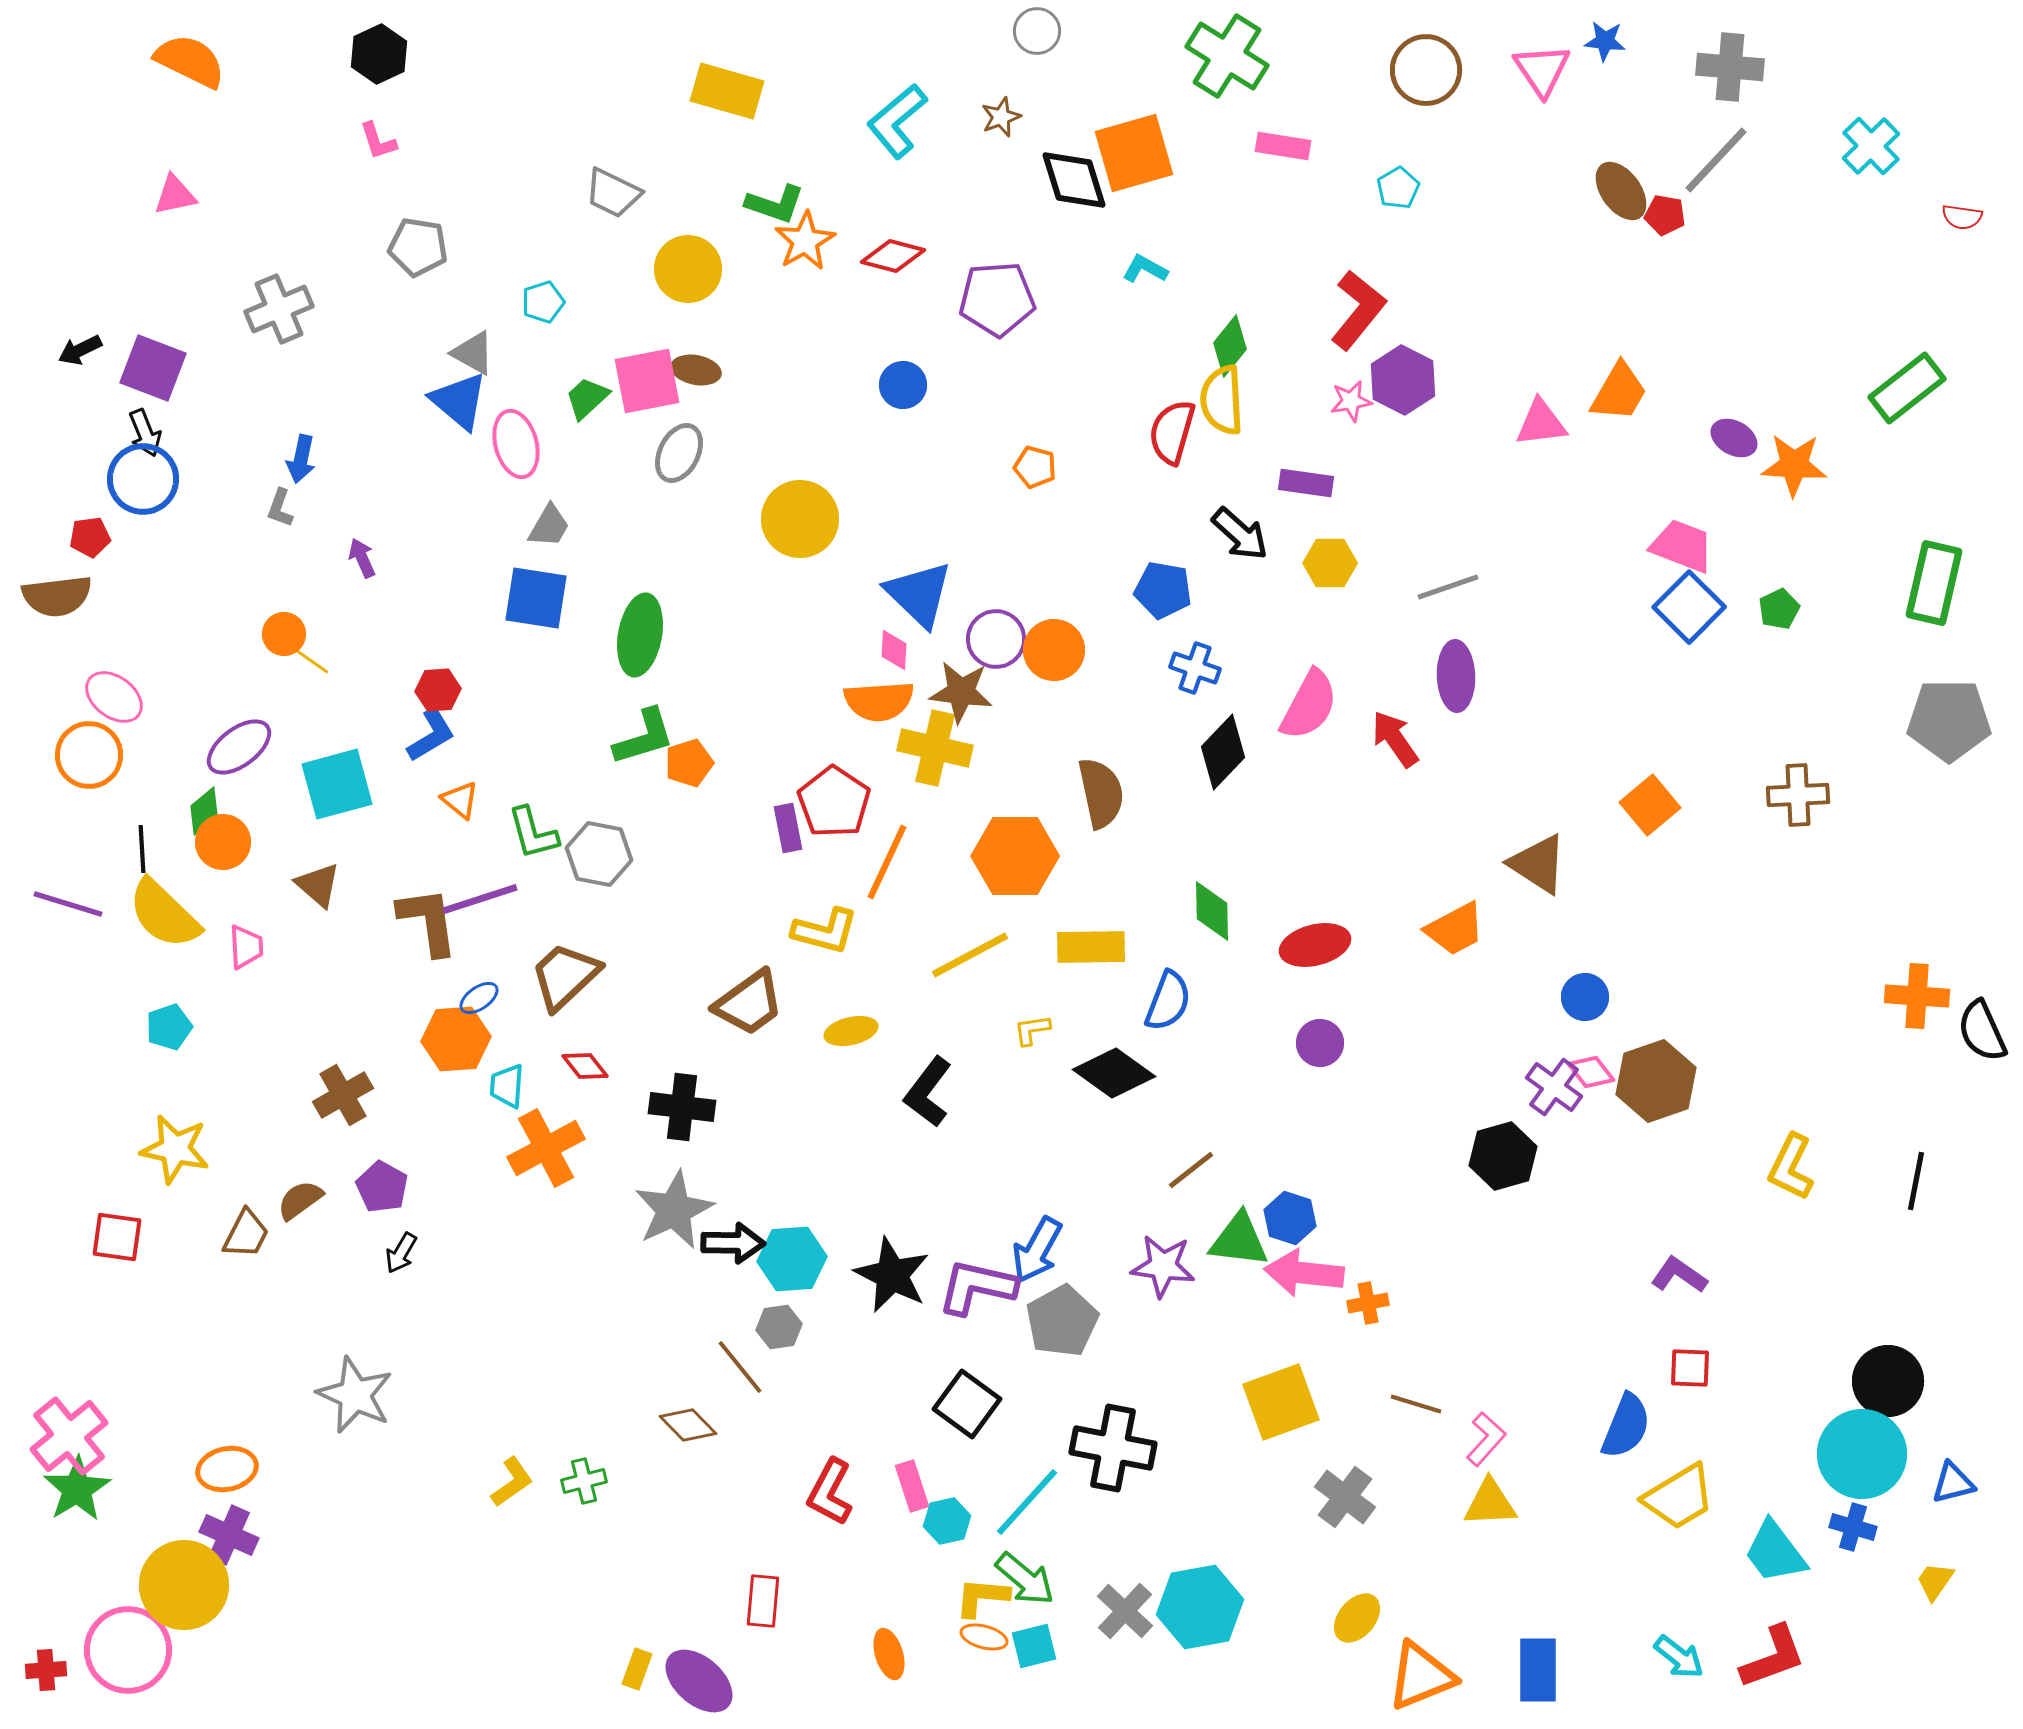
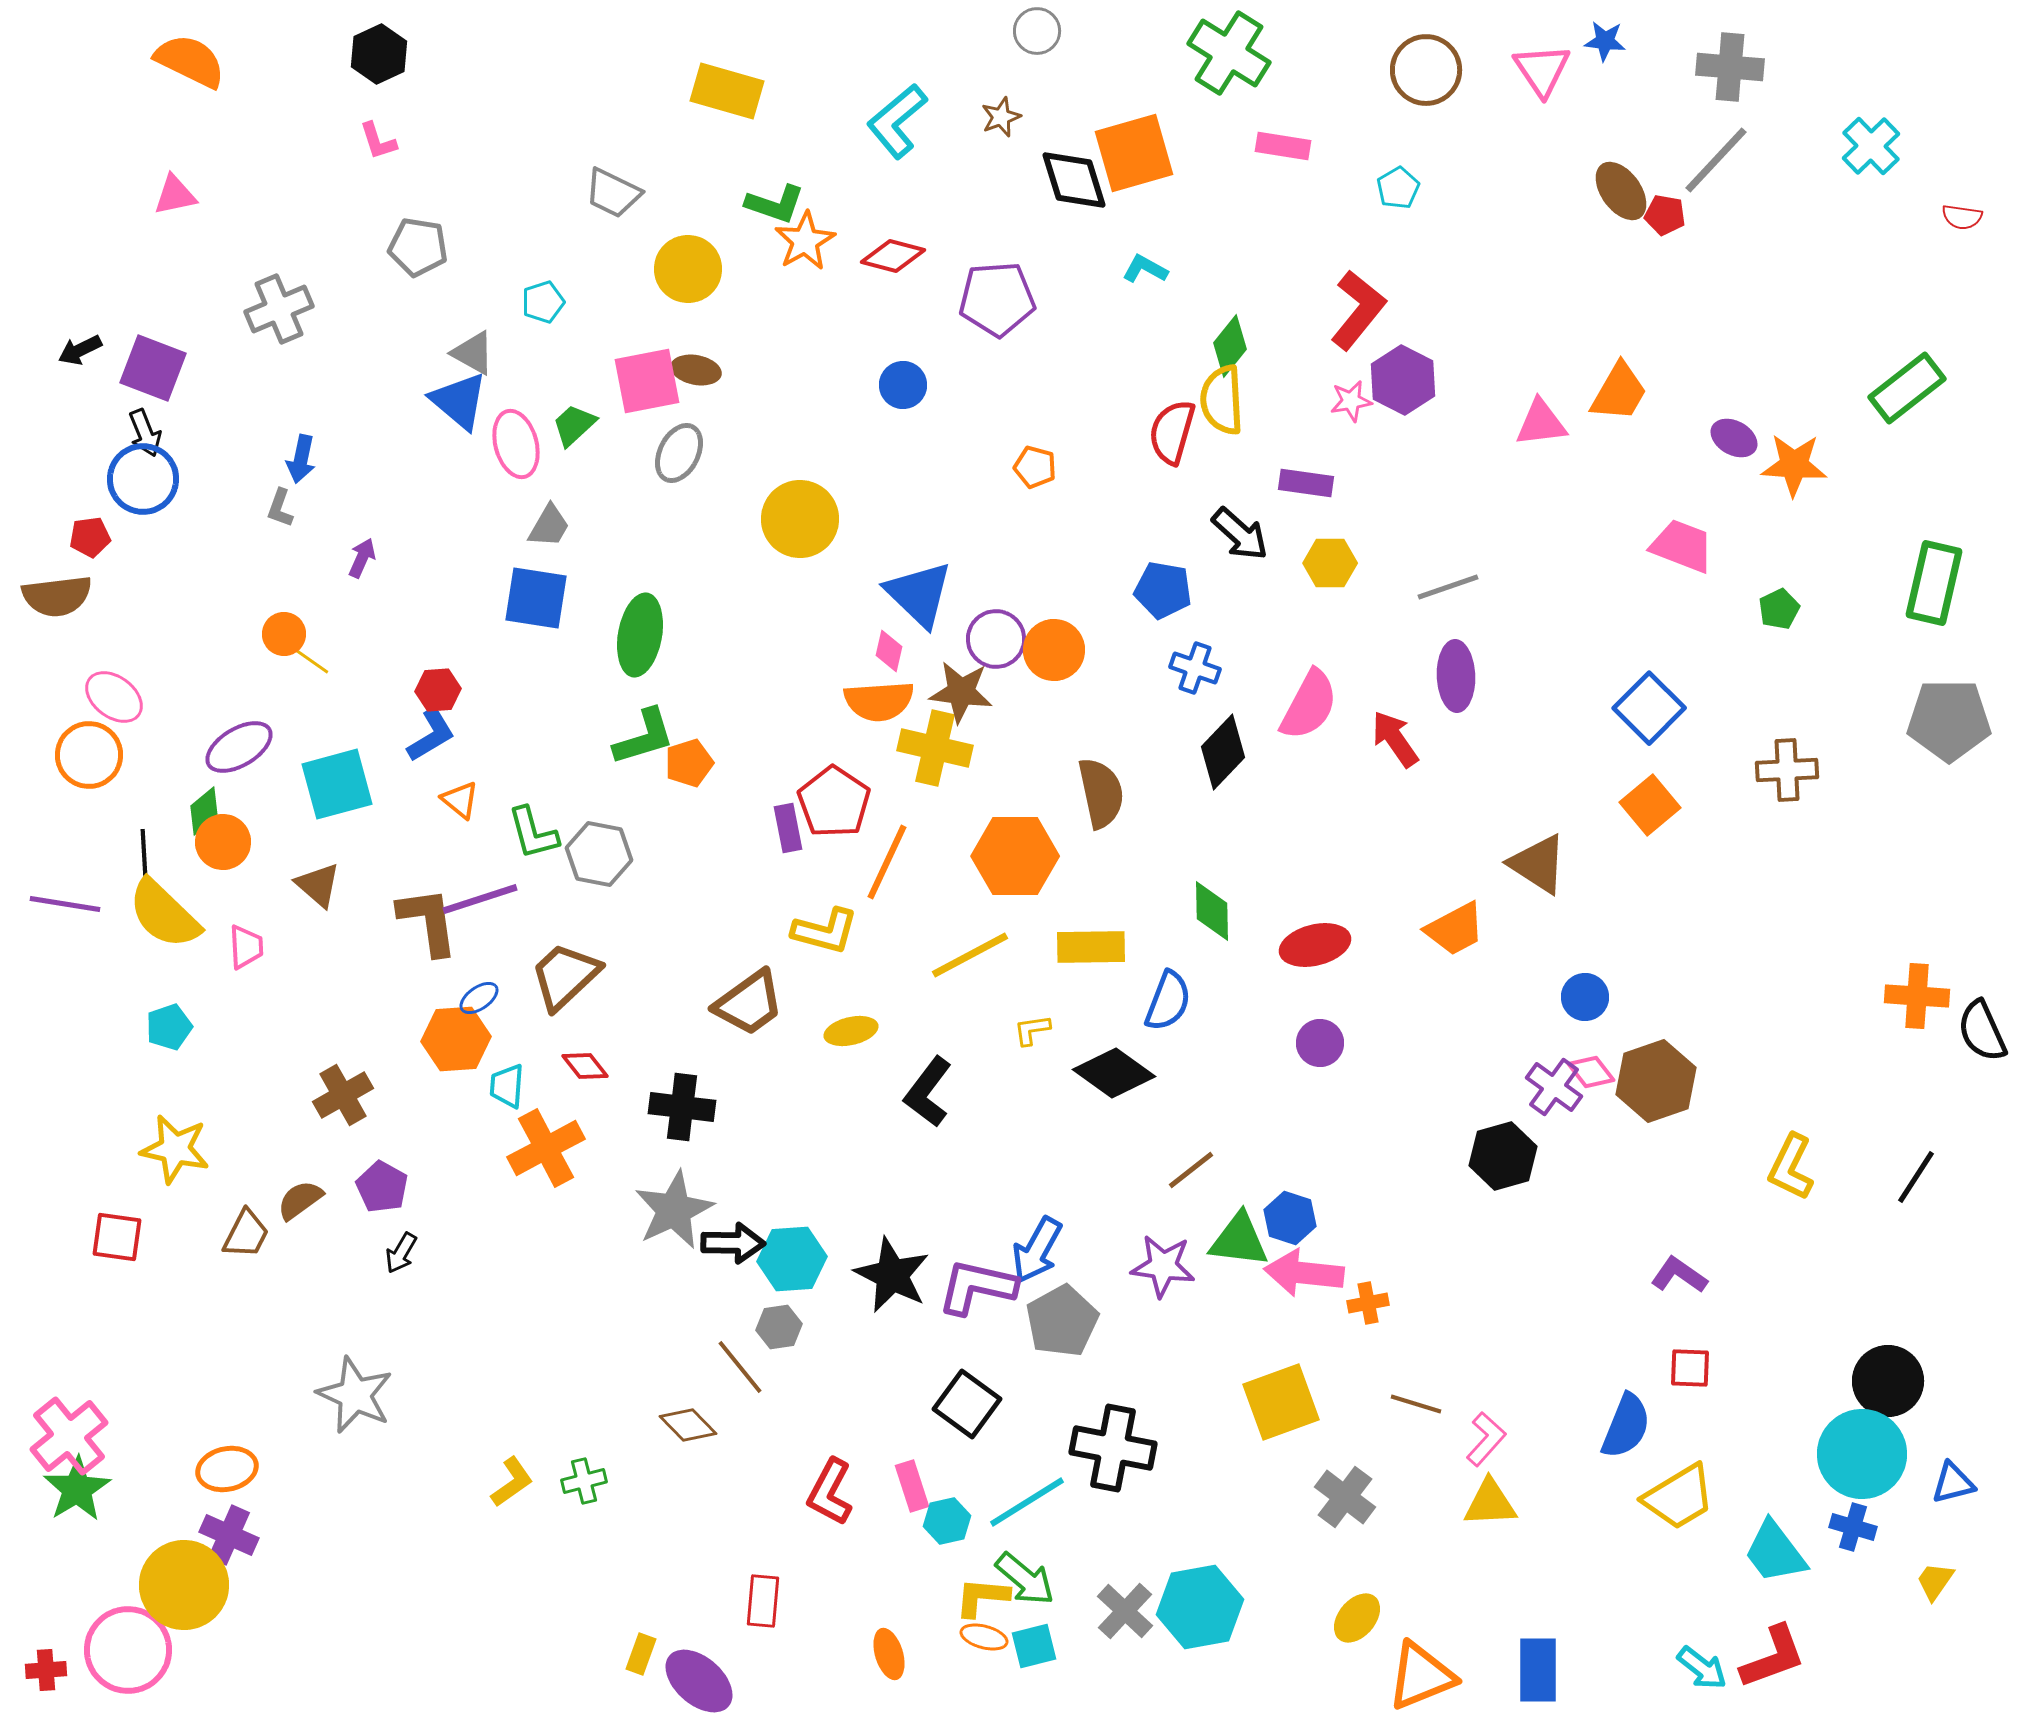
green cross at (1227, 56): moved 2 px right, 3 px up
green trapezoid at (587, 398): moved 13 px left, 27 px down
purple arrow at (362, 558): rotated 48 degrees clockwise
blue square at (1689, 607): moved 40 px left, 101 px down
pink diamond at (894, 650): moved 5 px left, 1 px down; rotated 9 degrees clockwise
purple ellipse at (239, 747): rotated 6 degrees clockwise
brown cross at (1798, 795): moved 11 px left, 25 px up
black line at (142, 849): moved 2 px right, 4 px down
purple line at (68, 904): moved 3 px left; rotated 8 degrees counterclockwise
black line at (1916, 1181): moved 4 px up; rotated 22 degrees clockwise
cyan line at (1027, 1502): rotated 16 degrees clockwise
cyan arrow at (1679, 1657): moved 23 px right, 11 px down
yellow rectangle at (637, 1669): moved 4 px right, 15 px up
